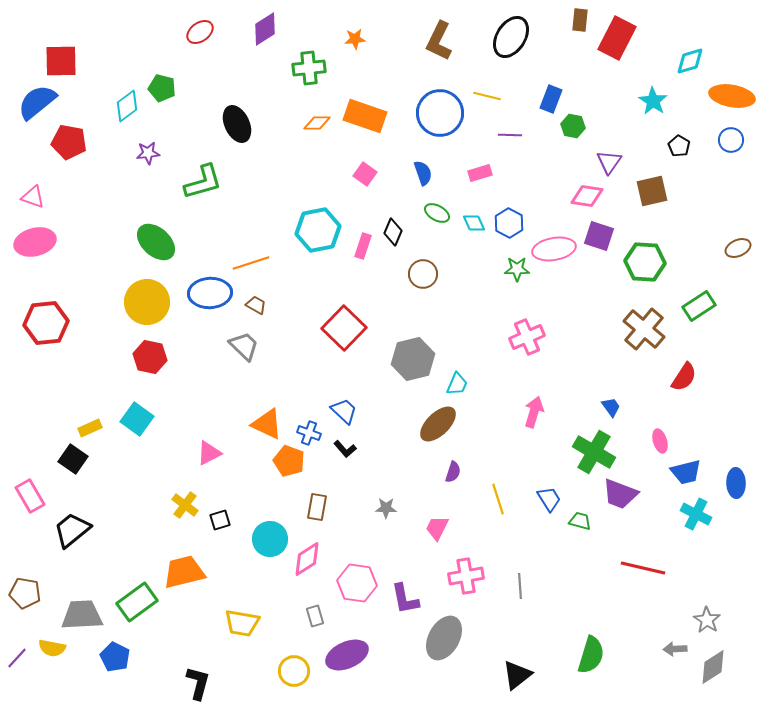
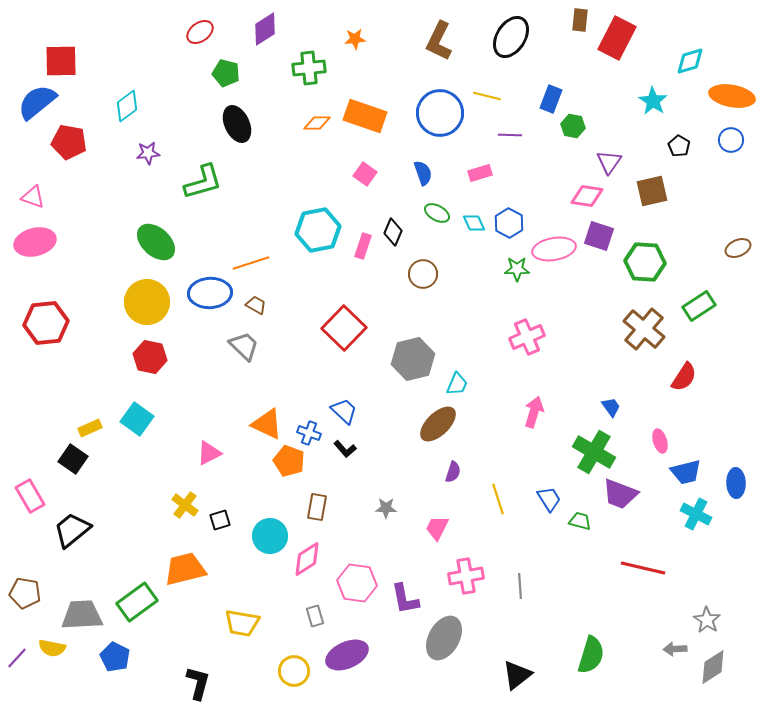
green pentagon at (162, 88): moved 64 px right, 15 px up
cyan circle at (270, 539): moved 3 px up
orange trapezoid at (184, 572): moved 1 px right, 3 px up
